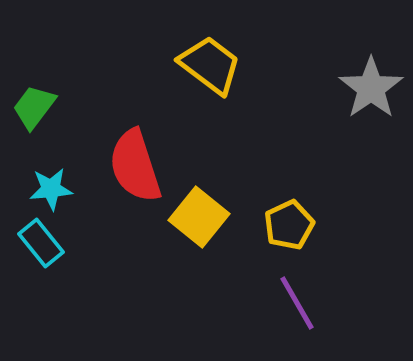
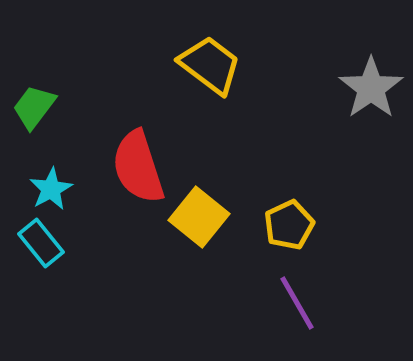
red semicircle: moved 3 px right, 1 px down
cyan star: rotated 24 degrees counterclockwise
